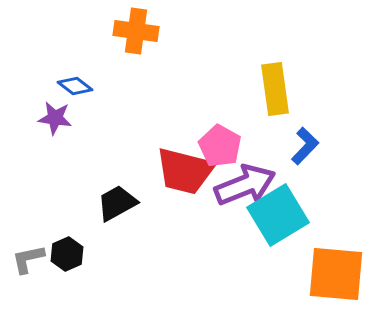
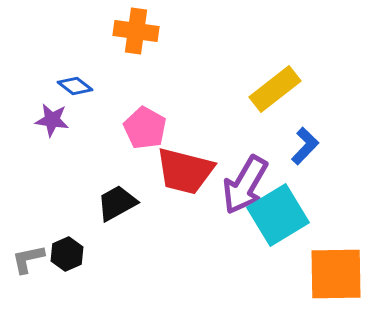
yellow rectangle: rotated 60 degrees clockwise
purple star: moved 3 px left, 2 px down
pink pentagon: moved 75 px left, 18 px up
purple arrow: rotated 142 degrees clockwise
orange square: rotated 6 degrees counterclockwise
